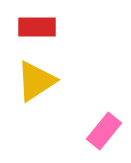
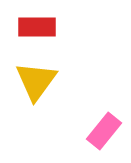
yellow triangle: rotated 21 degrees counterclockwise
